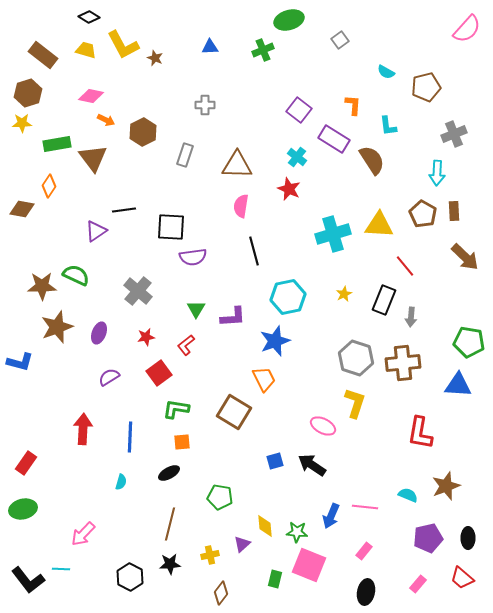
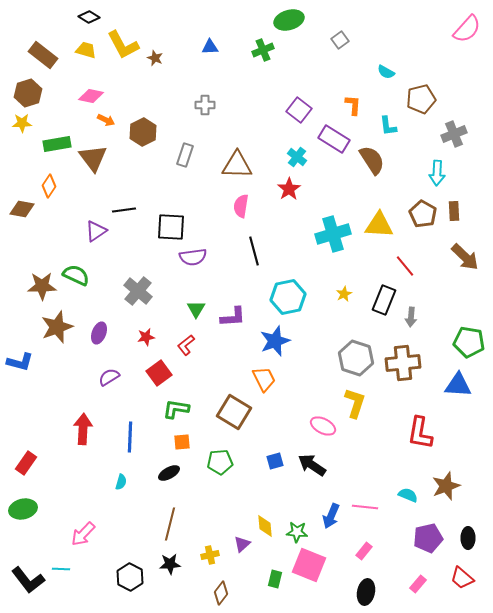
brown pentagon at (426, 87): moved 5 px left, 12 px down
red star at (289, 189): rotated 15 degrees clockwise
green pentagon at (220, 497): moved 35 px up; rotated 15 degrees counterclockwise
